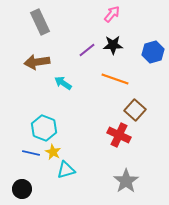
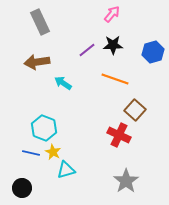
black circle: moved 1 px up
